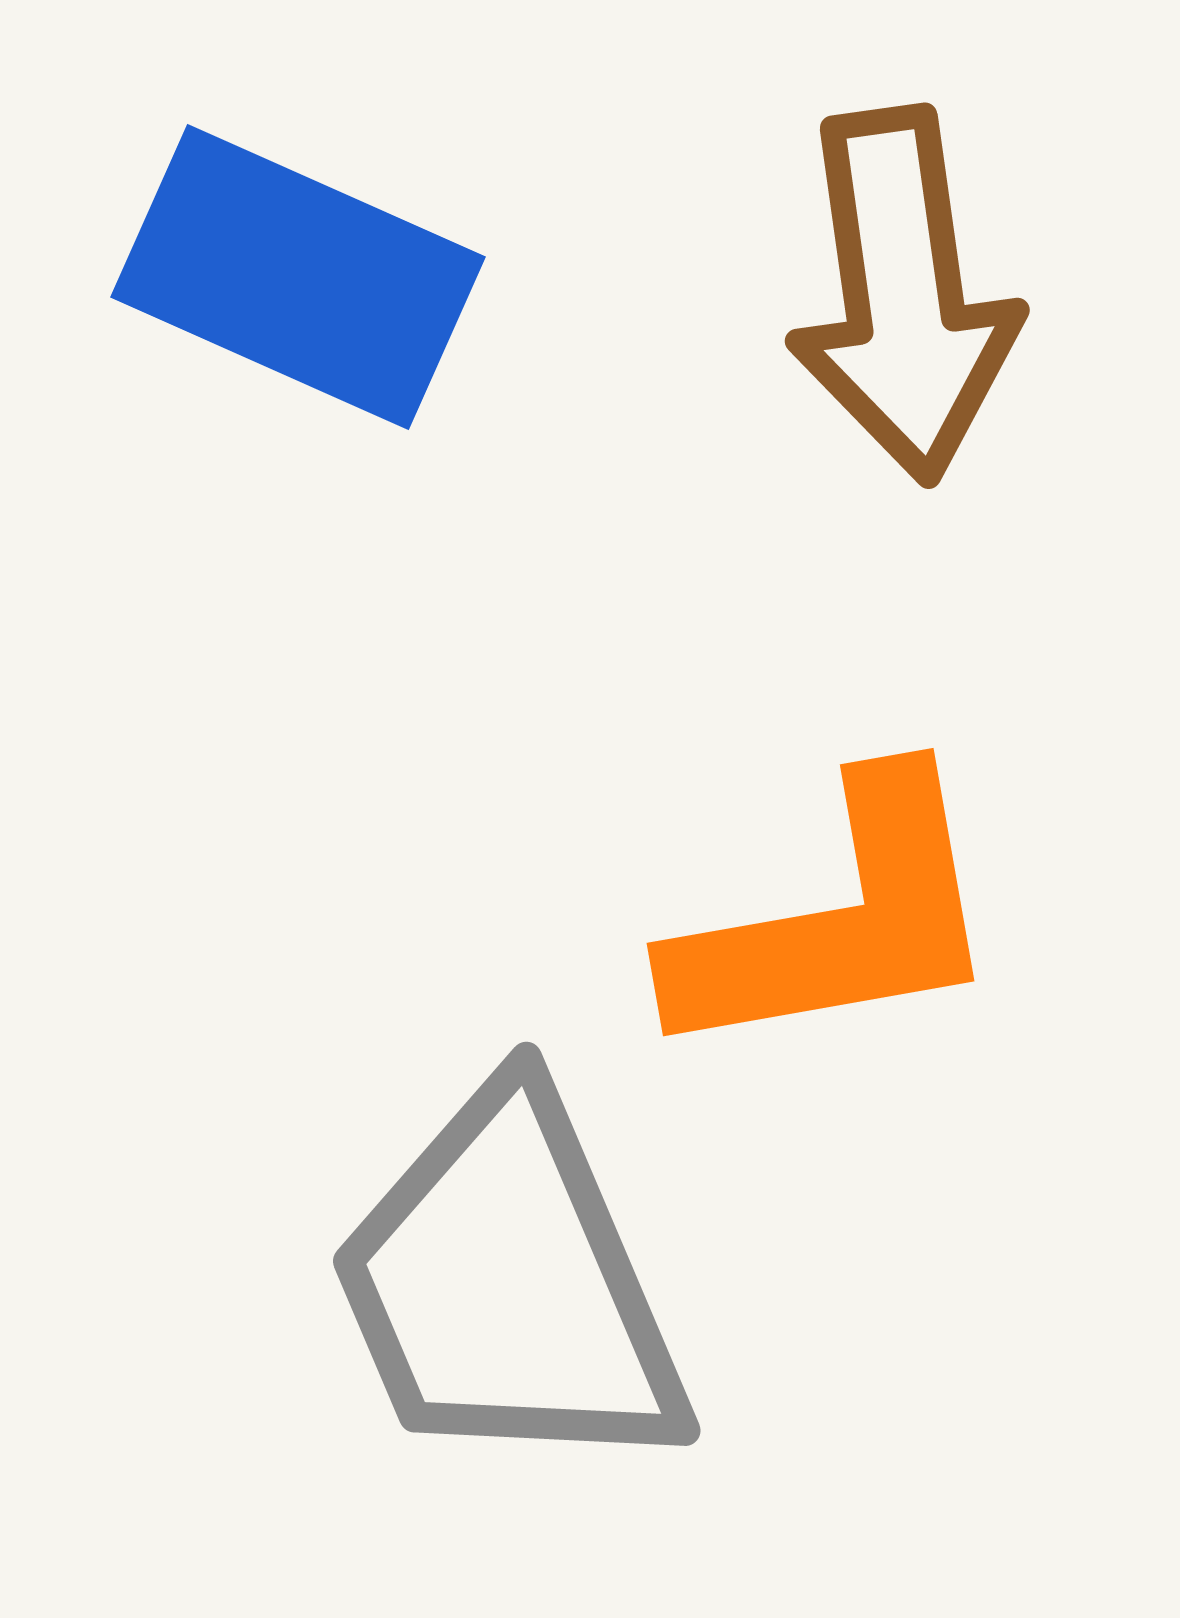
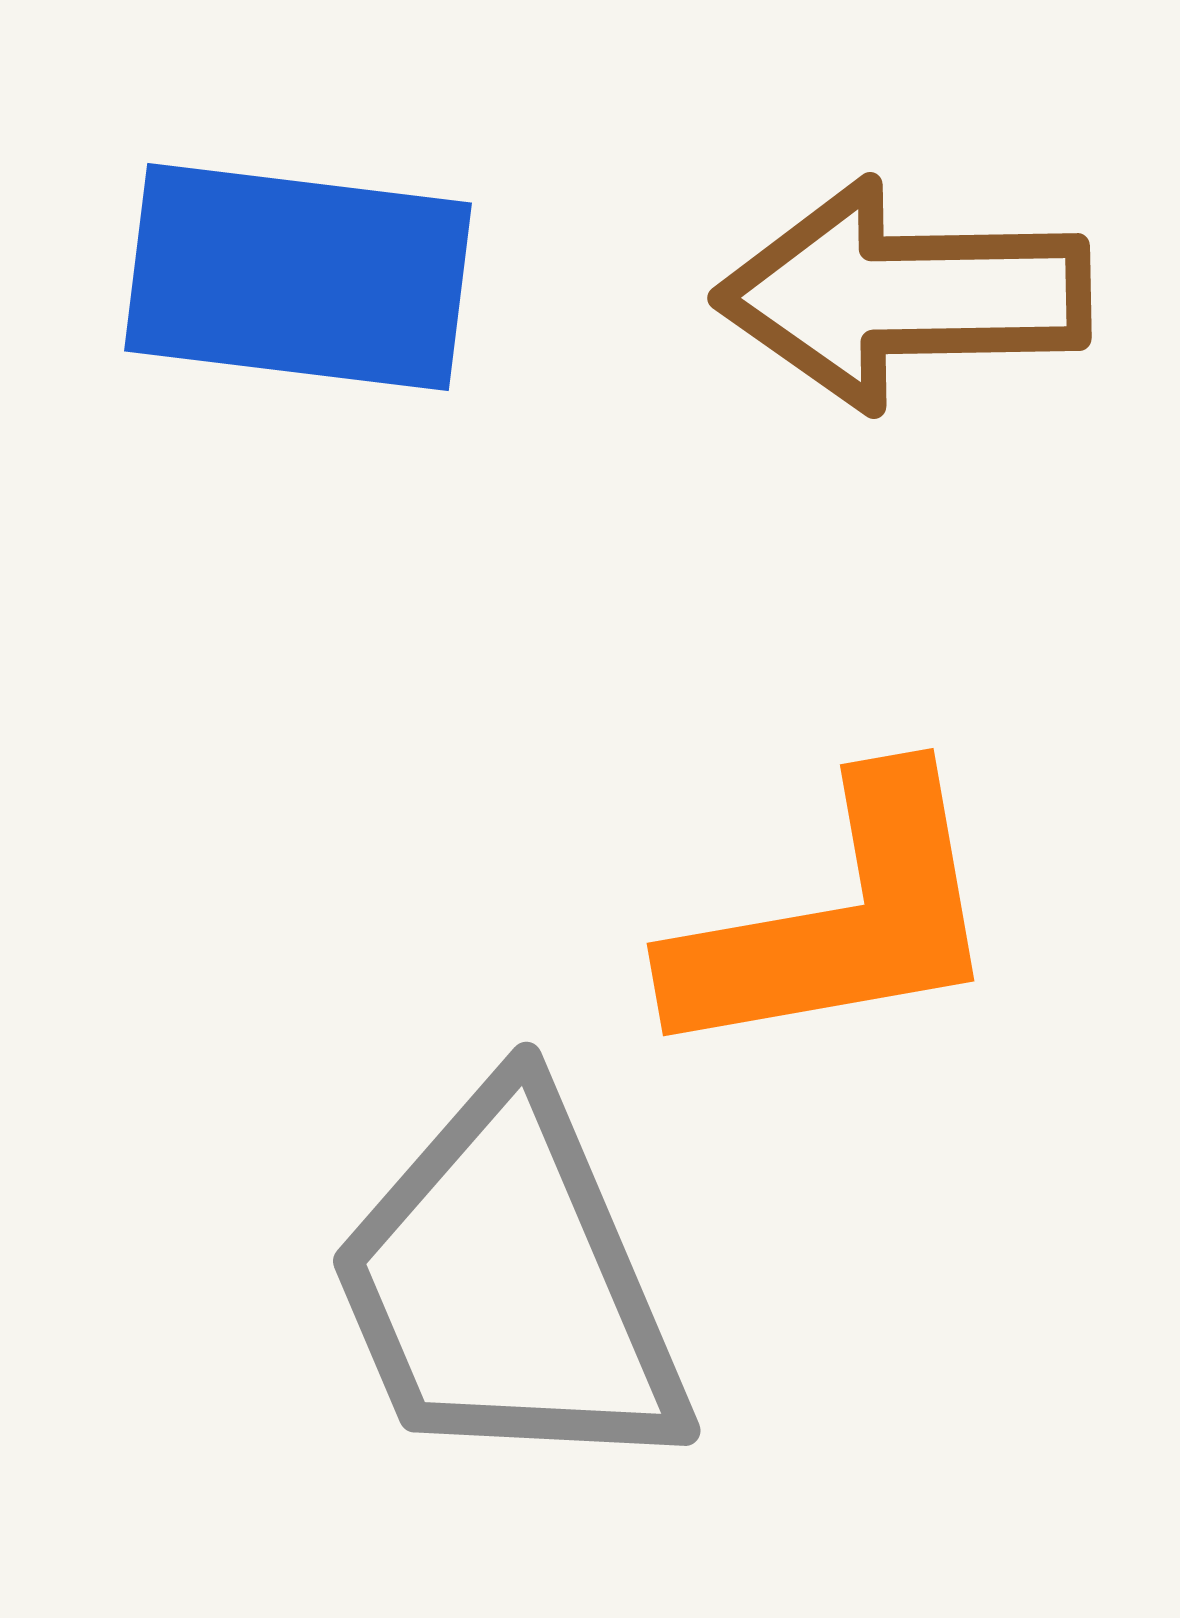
blue rectangle: rotated 17 degrees counterclockwise
brown arrow: rotated 97 degrees clockwise
